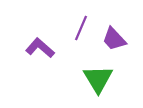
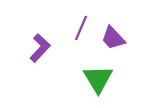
purple trapezoid: moved 1 px left, 1 px up
purple L-shape: rotated 92 degrees clockwise
